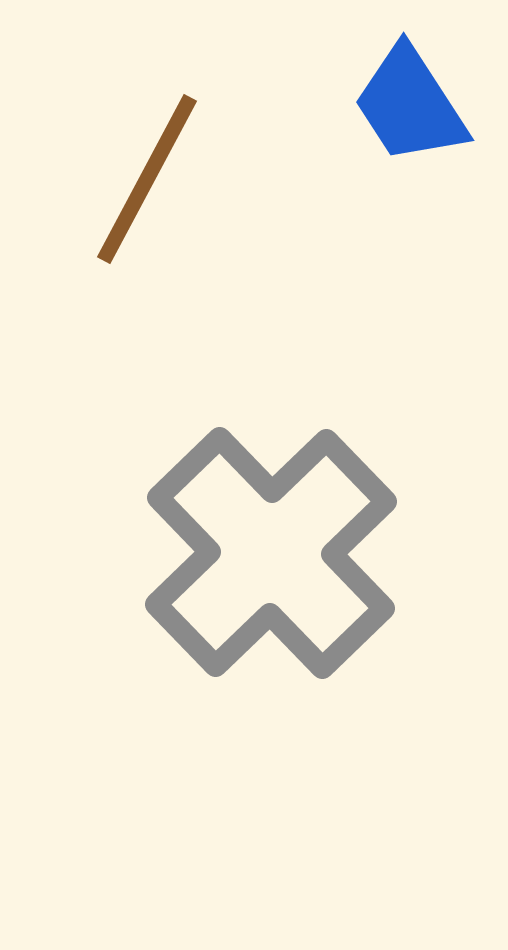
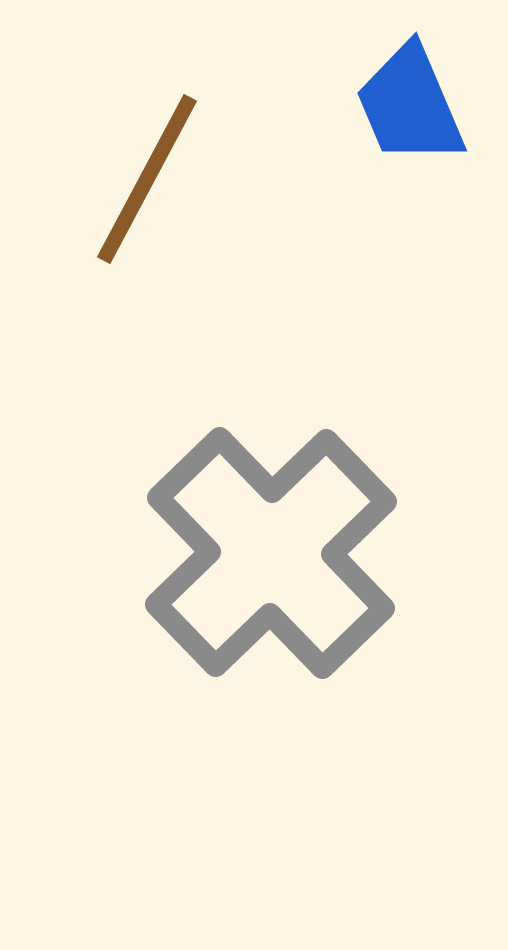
blue trapezoid: rotated 10 degrees clockwise
